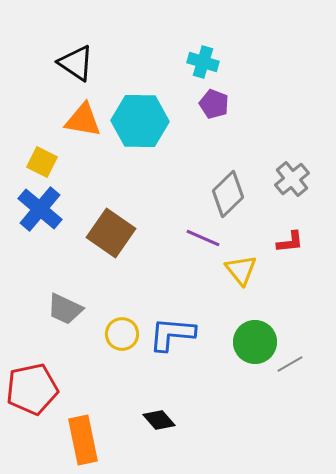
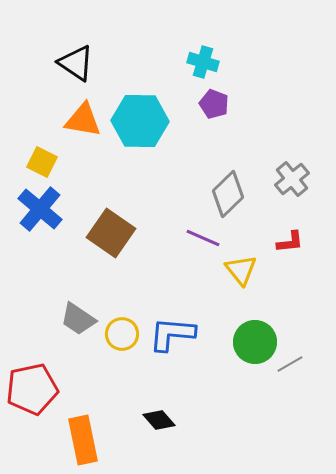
gray trapezoid: moved 13 px right, 10 px down; rotated 9 degrees clockwise
